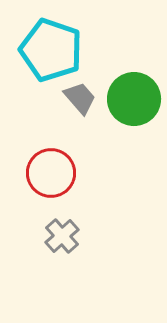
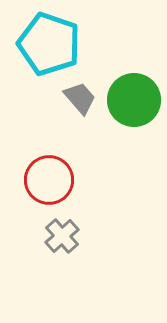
cyan pentagon: moved 2 px left, 6 px up
green circle: moved 1 px down
red circle: moved 2 px left, 7 px down
